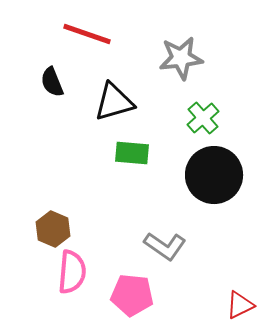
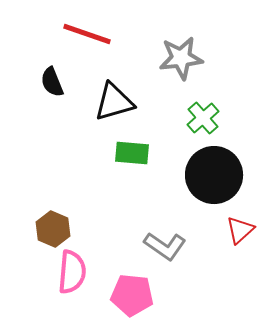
red triangle: moved 75 px up; rotated 16 degrees counterclockwise
